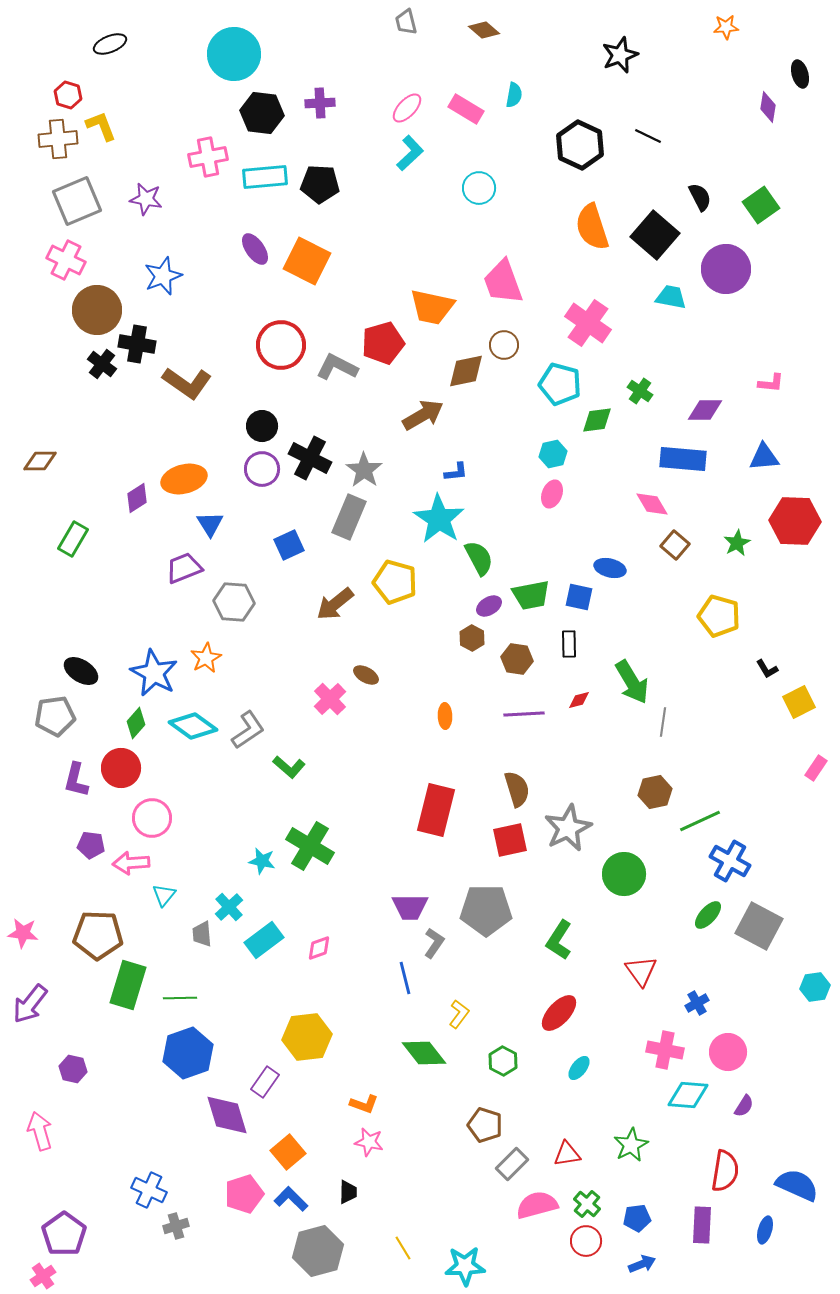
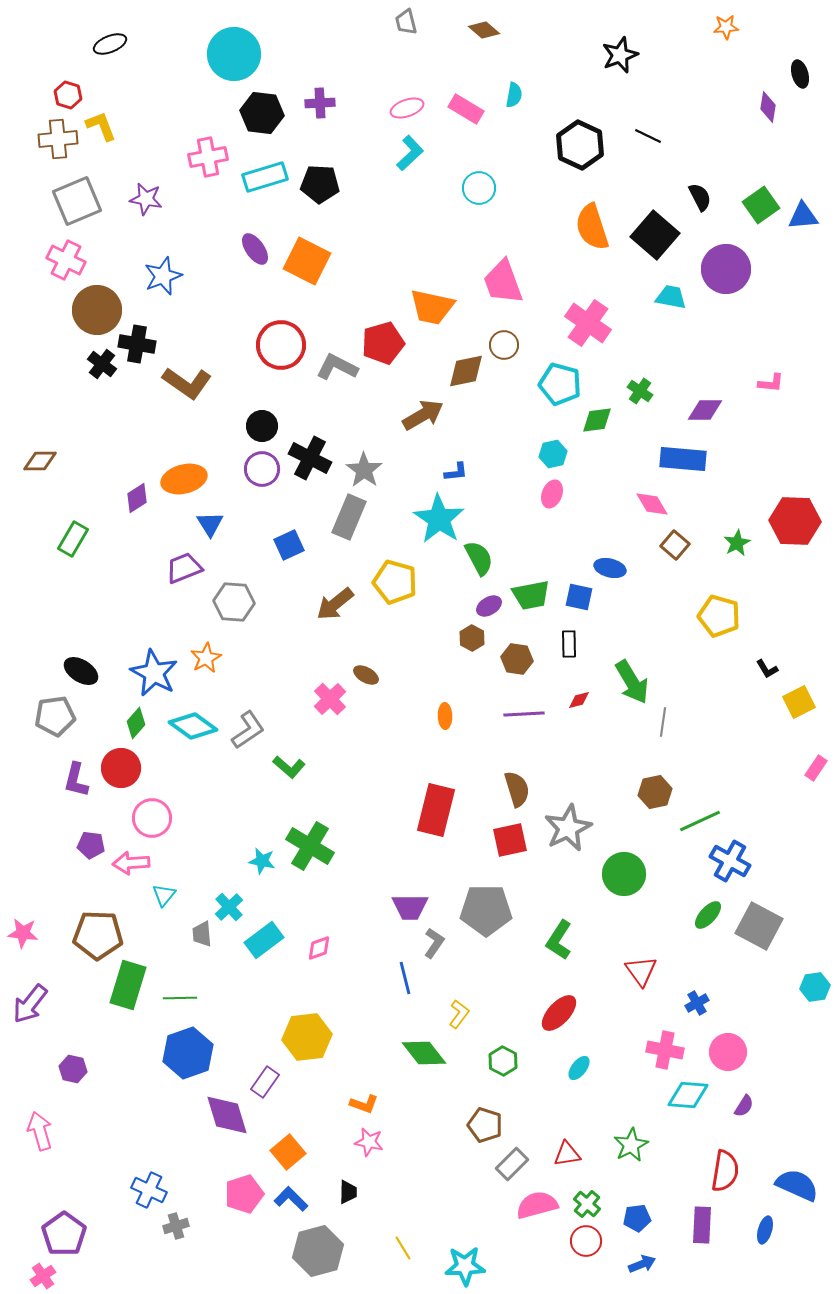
pink ellipse at (407, 108): rotated 28 degrees clockwise
cyan rectangle at (265, 177): rotated 12 degrees counterclockwise
blue triangle at (764, 457): moved 39 px right, 241 px up
